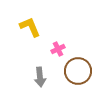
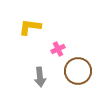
yellow L-shape: rotated 60 degrees counterclockwise
